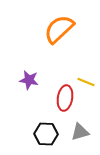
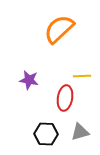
yellow line: moved 4 px left, 6 px up; rotated 24 degrees counterclockwise
